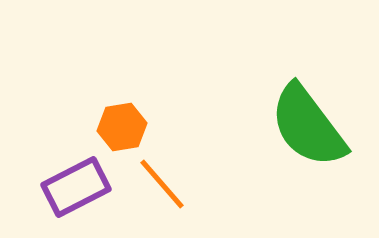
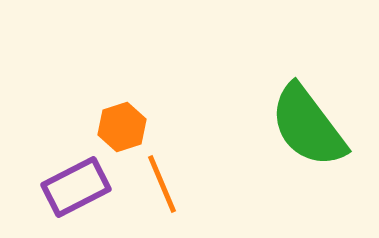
orange hexagon: rotated 9 degrees counterclockwise
orange line: rotated 18 degrees clockwise
